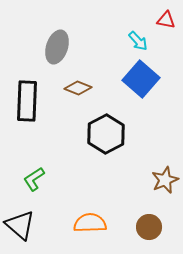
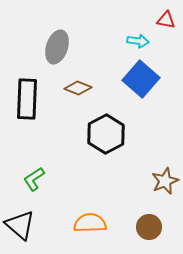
cyan arrow: rotated 40 degrees counterclockwise
black rectangle: moved 2 px up
brown star: moved 1 px down
